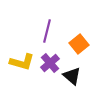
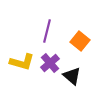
orange square: moved 1 px right, 3 px up; rotated 12 degrees counterclockwise
